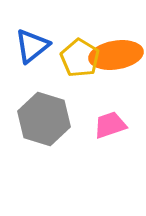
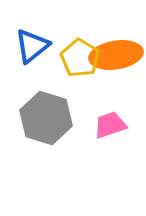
gray hexagon: moved 2 px right, 1 px up
